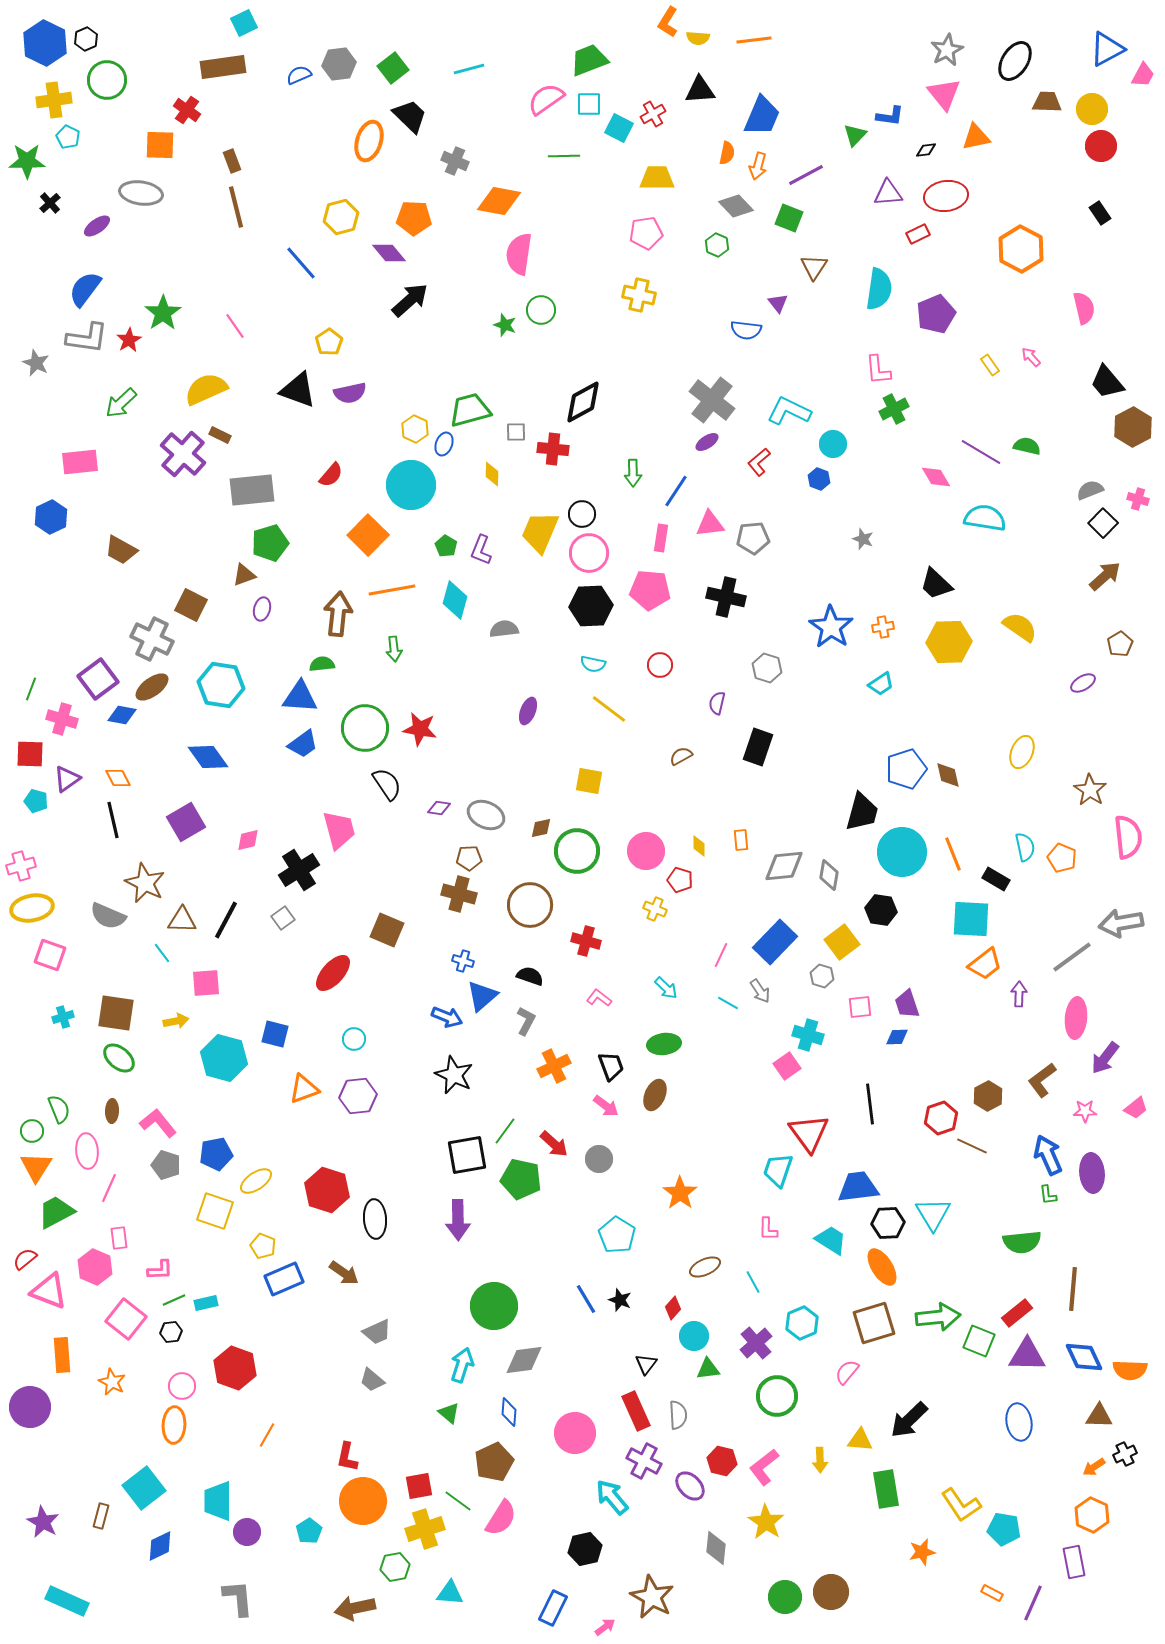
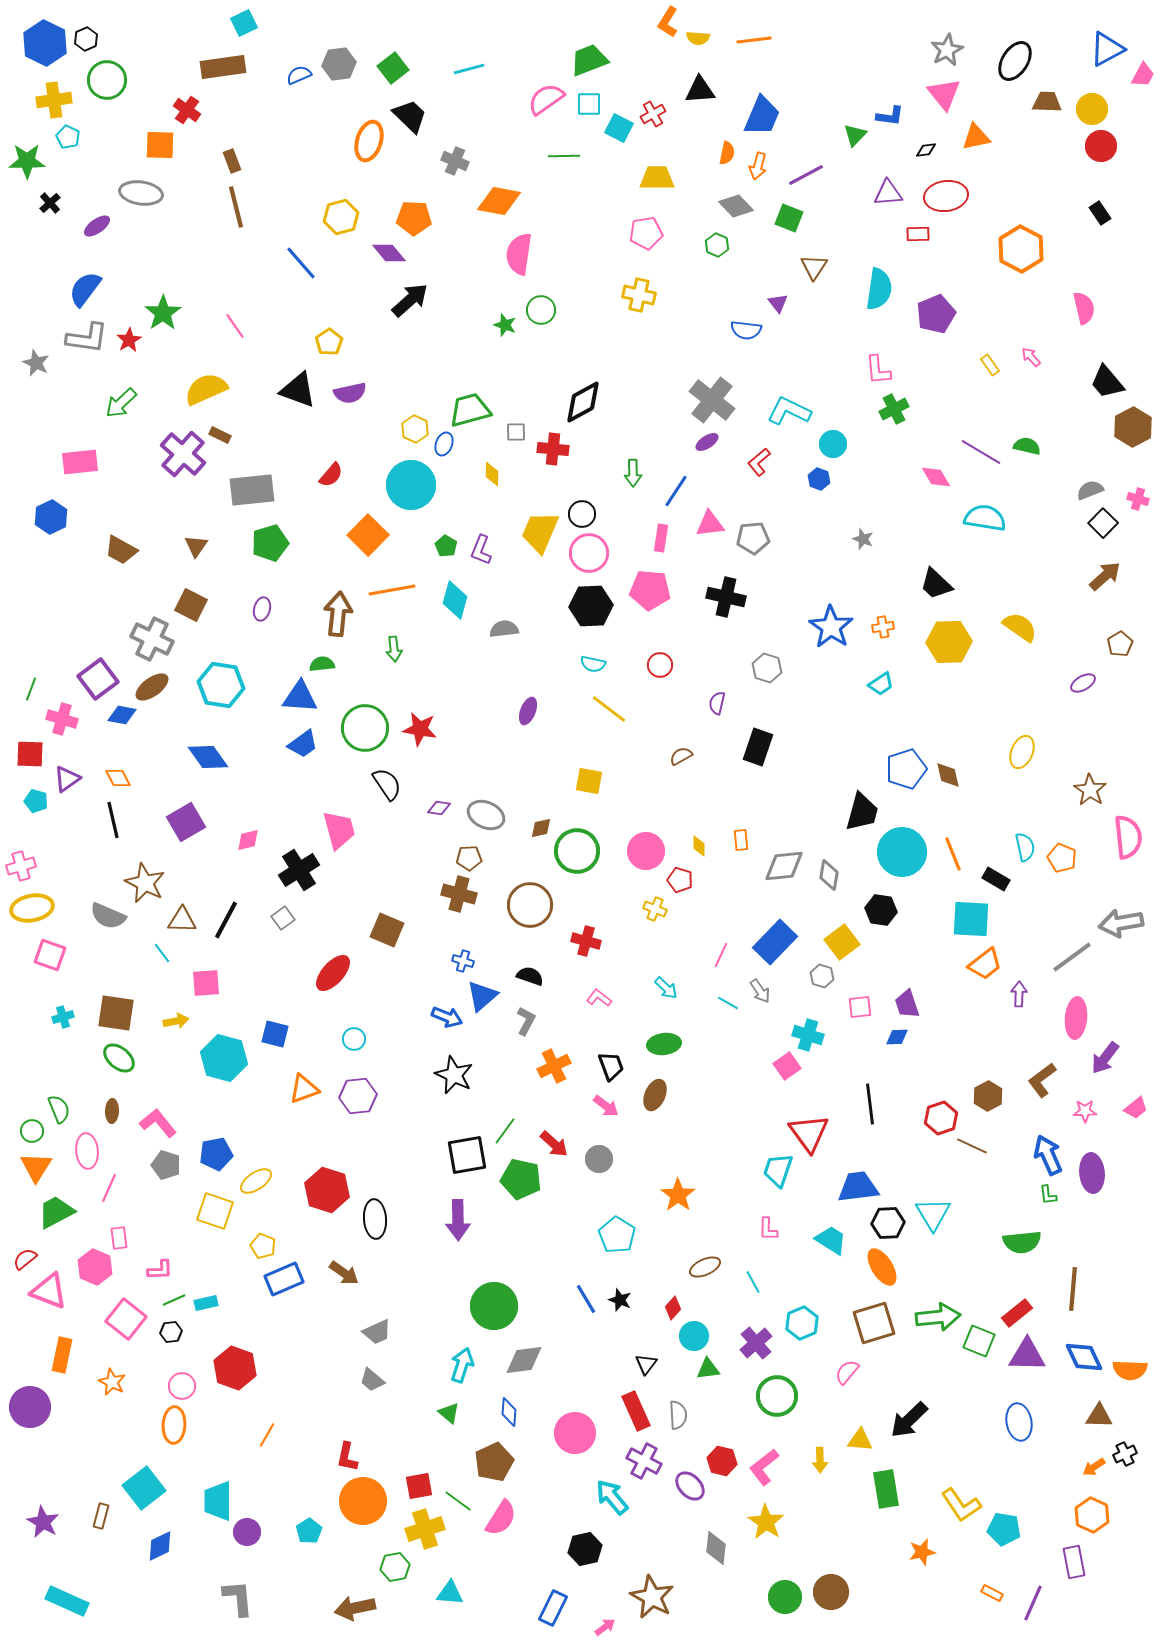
red rectangle at (918, 234): rotated 25 degrees clockwise
brown triangle at (244, 575): moved 48 px left, 29 px up; rotated 35 degrees counterclockwise
orange star at (680, 1193): moved 2 px left, 2 px down
orange rectangle at (62, 1355): rotated 16 degrees clockwise
